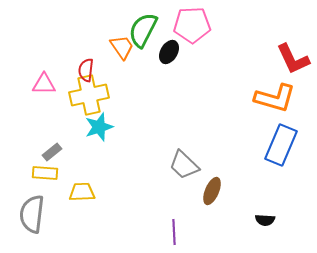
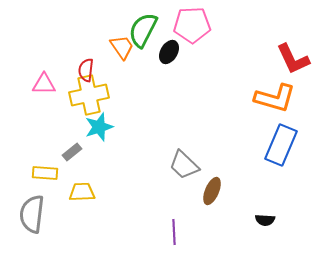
gray rectangle: moved 20 px right
